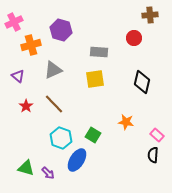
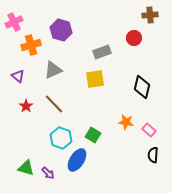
gray rectangle: moved 3 px right; rotated 24 degrees counterclockwise
black diamond: moved 5 px down
pink rectangle: moved 8 px left, 5 px up
